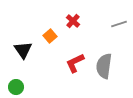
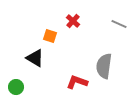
gray line: rotated 42 degrees clockwise
orange square: rotated 32 degrees counterclockwise
black triangle: moved 12 px right, 8 px down; rotated 24 degrees counterclockwise
red L-shape: moved 2 px right, 19 px down; rotated 45 degrees clockwise
